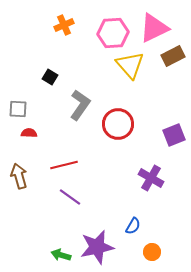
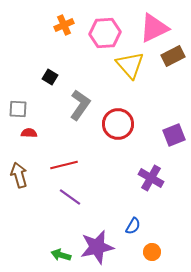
pink hexagon: moved 8 px left
brown arrow: moved 1 px up
